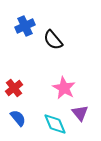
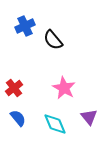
purple triangle: moved 9 px right, 4 px down
